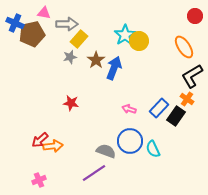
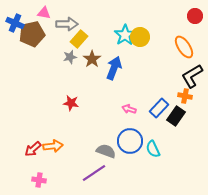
yellow circle: moved 1 px right, 4 px up
brown star: moved 4 px left, 1 px up
orange cross: moved 2 px left, 3 px up; rotated 24 degrees counterclockwise
red arrow: moved 7 px left, 9 px down
pink cross: rotated 32 degrees clockwise
